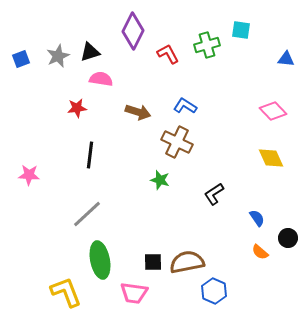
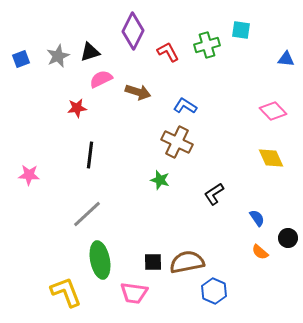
red L-shape: moved 2 px up
pink semicircle: rotated 35 degrees counterclockwise
brown arrow: moved 20 px up
